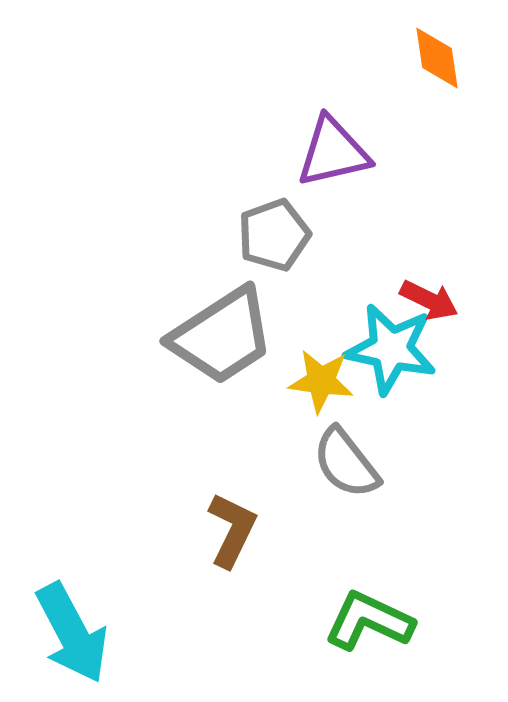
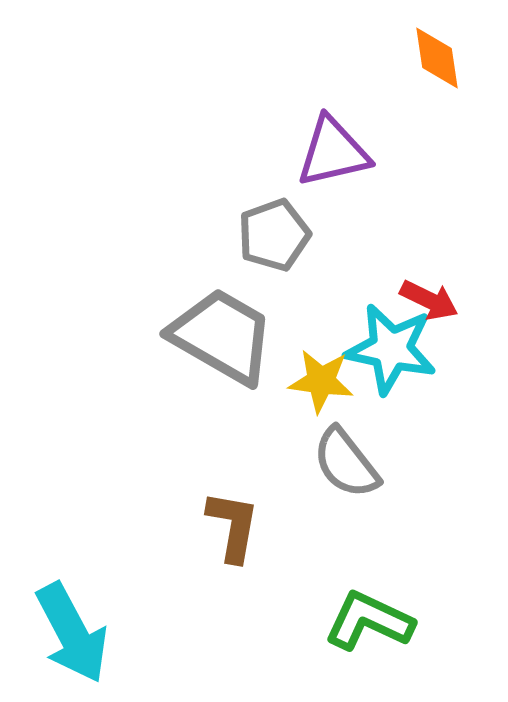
gray trapezoid: rotated 117 degrees counterclockwise
brown L-shape: moved 1 px right, 4 px up; rotated 16 degrees counterclockwise
